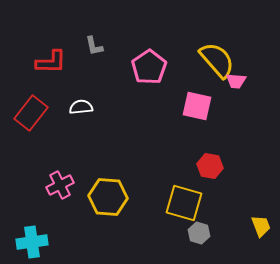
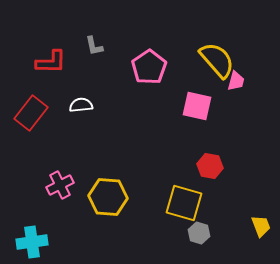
pink trapezoid: rotated 80 degrees counterclockwise
white semicircle: moved 2 px up
